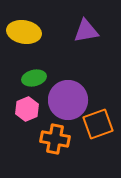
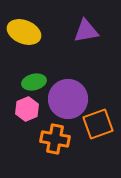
yellow ellipse: rotated 12 degrees clockwise
green ellipse: moved 4 px down
purple circle: moved 1 px up
